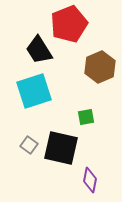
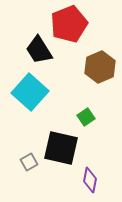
cyan square: moved 4 px left, 1 px down; rotated 30 degrees counterclockwise
green square: rotated 24 degrees counterclockwise
gray square: moved 17 px down; rotated 24 degrees clockwise
